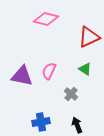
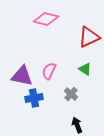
blue cross: moved 7 px left, 24 px up
